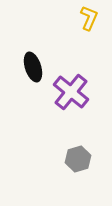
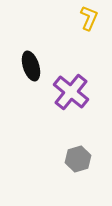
black ellipse: moved 2 px left, 1 px up
